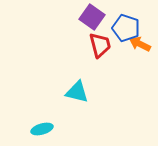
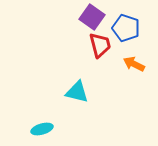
orange arrow: moved 6 px left, 20 px down
